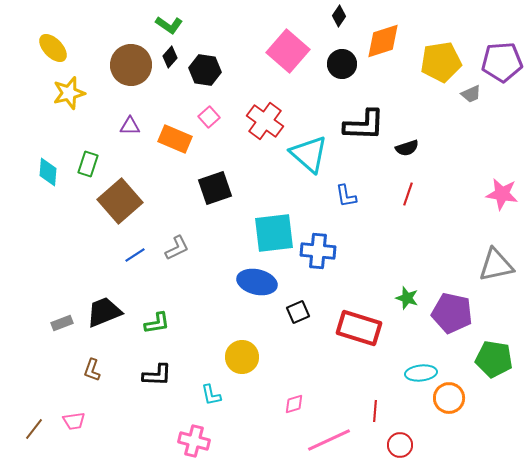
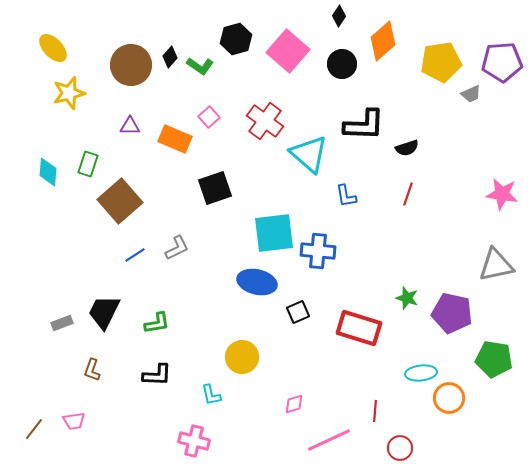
green L-shape at (169, 25): moved 31 px right, 41 px down
orange diamond at (383, 41): rotated 24 degrees counterclockwise
black hexagon at (205, 70): moved 31 px right, 31 px up; rotated 24 degrees counterclockwise
black trapezoid at (104, 312): rotated 42 degrees counterclockwise
red circle at (400, 445): moved 3 px down
